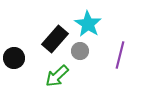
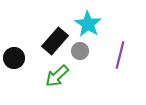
black rectangle: moved 2 px down
